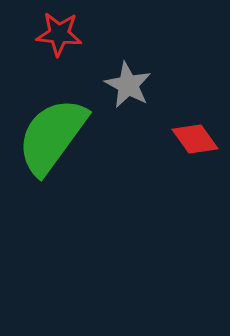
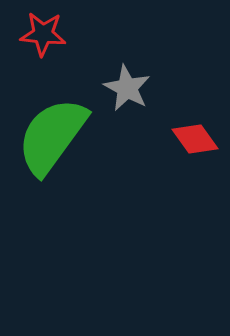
red star: moved 16 px left
gray star: moved 1 px left, 3 px down
